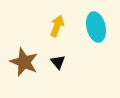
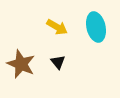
yellow arrow: moved 1 px down; rotated 100 degrees clockwise
brown star: moved 3 px left, 2 px down
